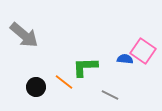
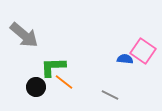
green L-shape: moved 32 px left
